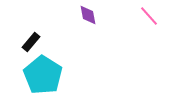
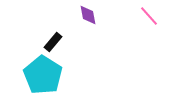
black rectangle: moved 22 px right
